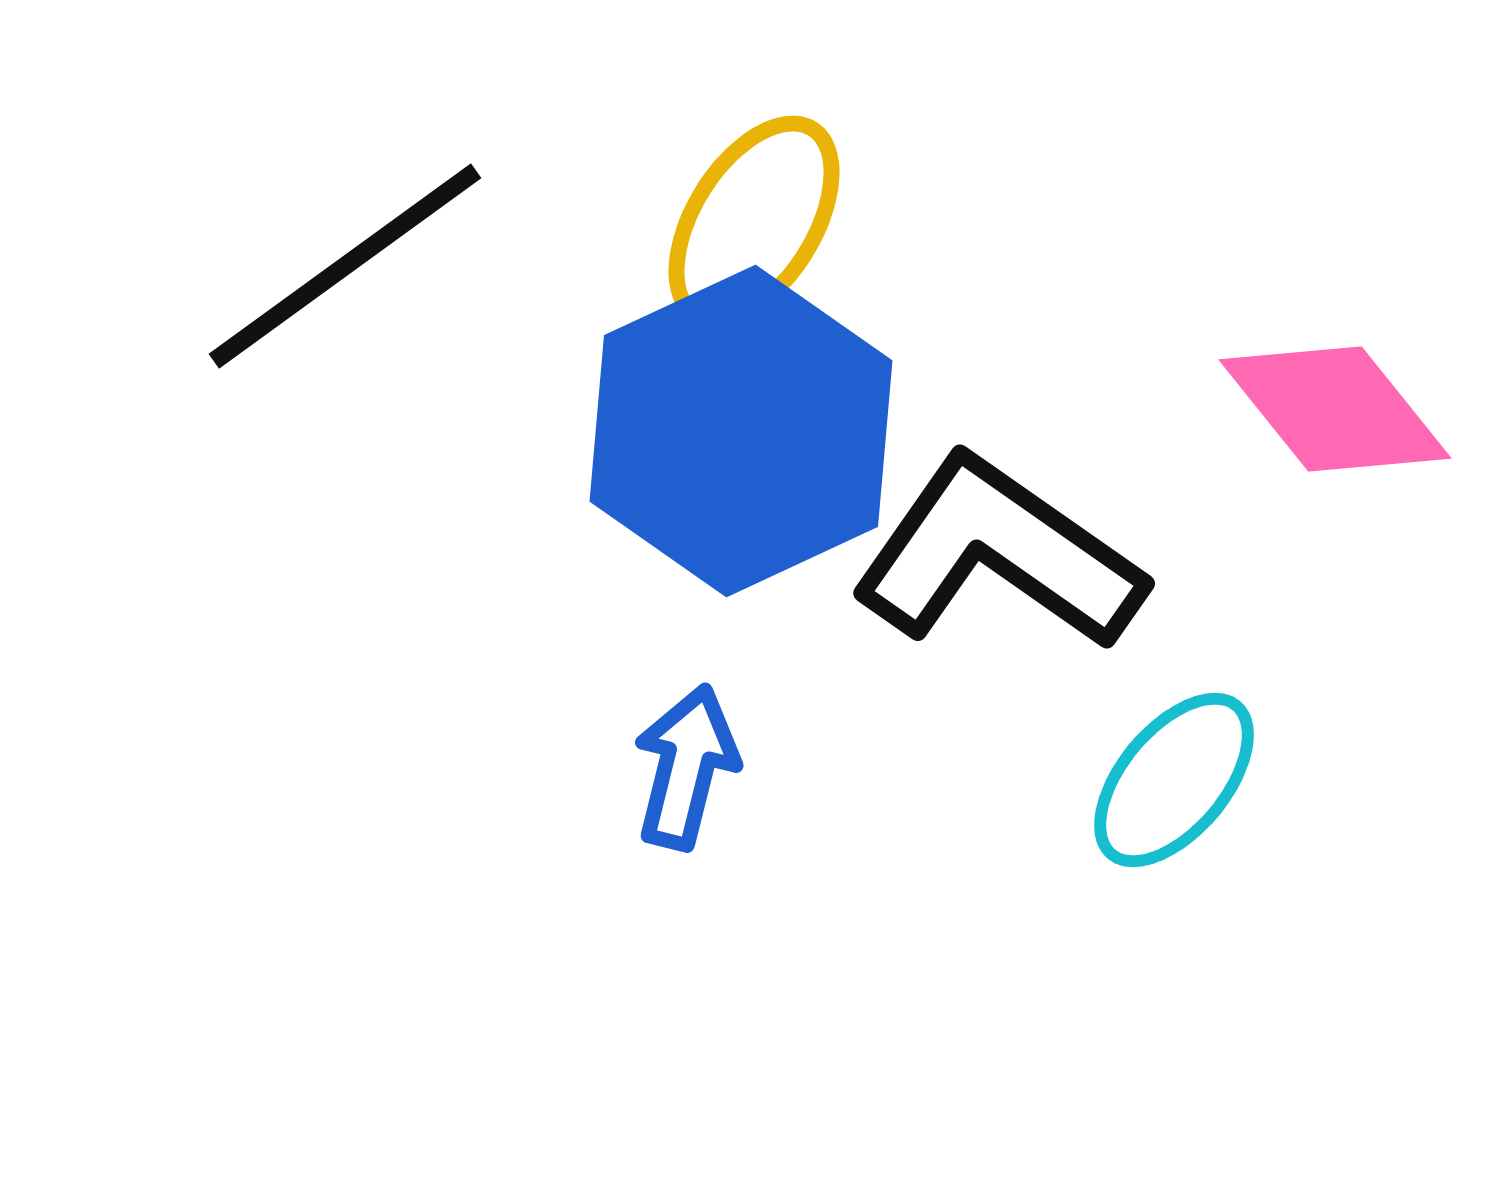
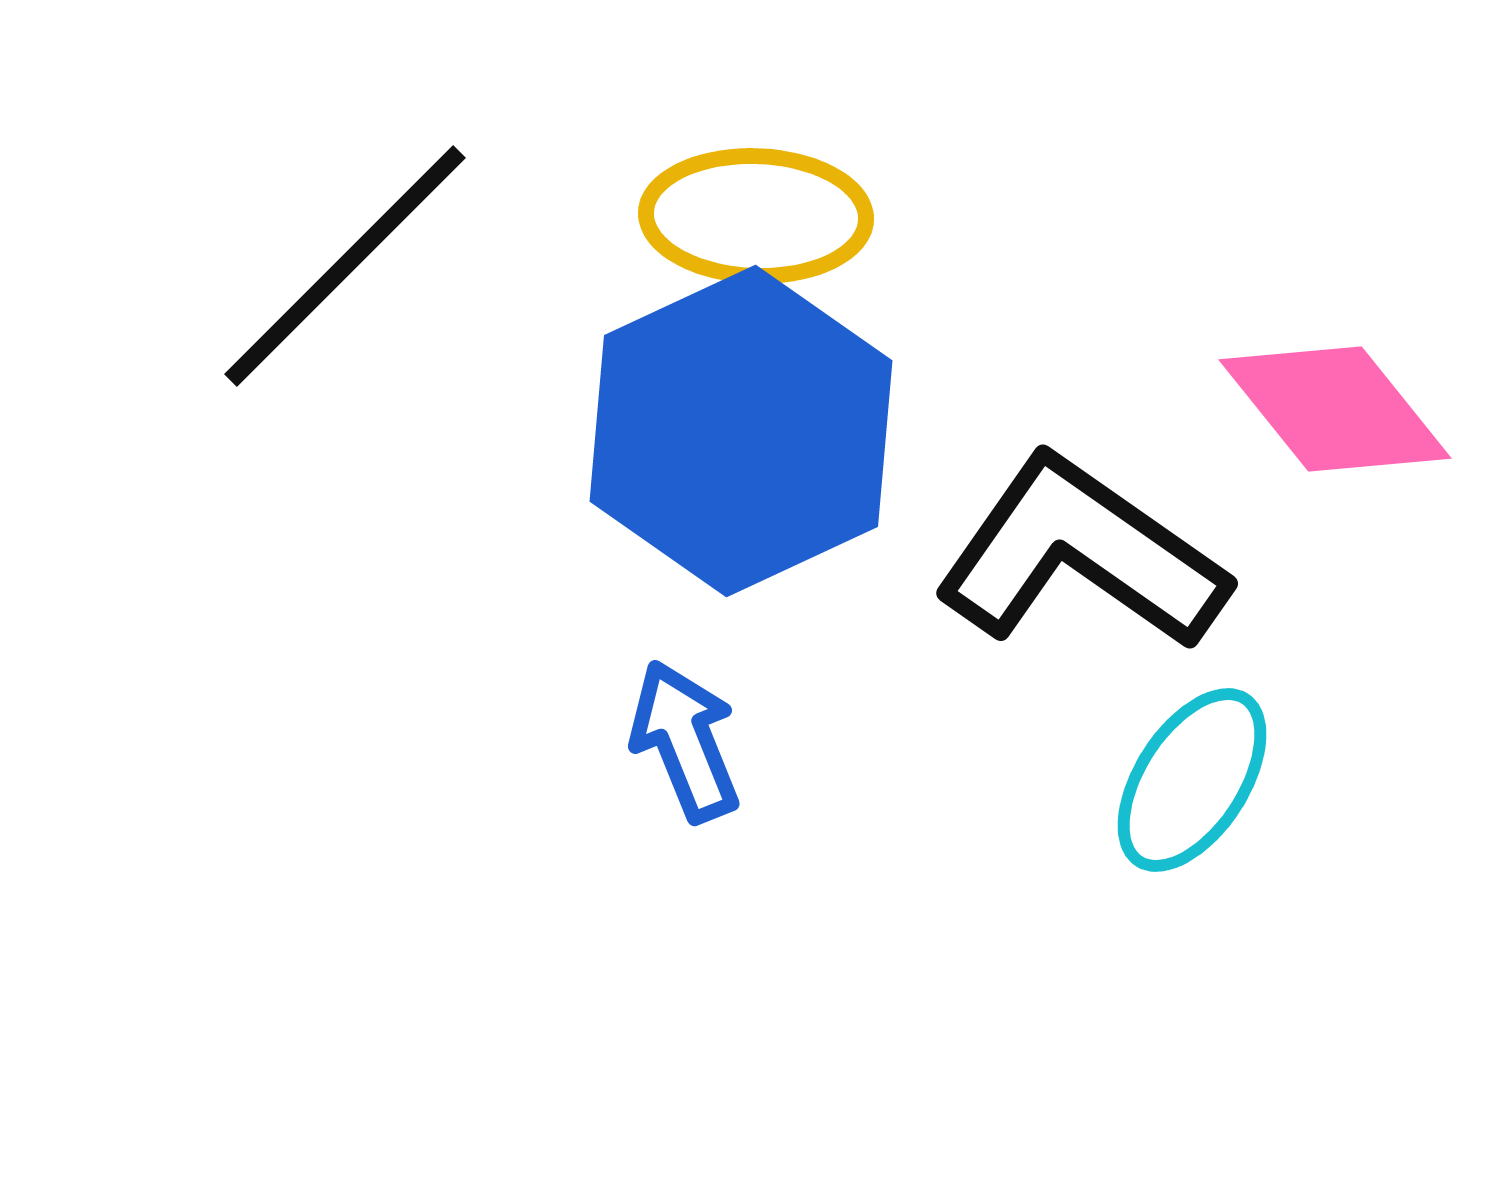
yellow ellipse: moved 2 px right, 6 px up; rotated 60 degrees clockwise
black line: rotated 9 degrees counterclockwise
black L-shape: moved 83 px right
blue arrow: moved 1 px left, 26 px up; rotated 36 degrees counterclockwise
cyan ellipse: moved 18 px right; rotated 7 degrees counterclockwise
